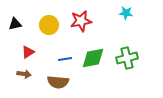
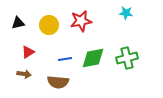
black triangle: moved 3 px right, 1 px up
